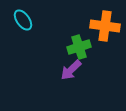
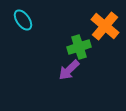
orange cross: rotated 32 degrees clockwise
purple arrow: moved 2 px left
